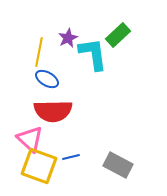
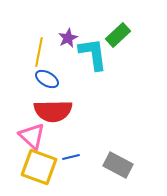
pink triangle: moved 2 px right, 3 px up
yellow square: moved 1 px down
